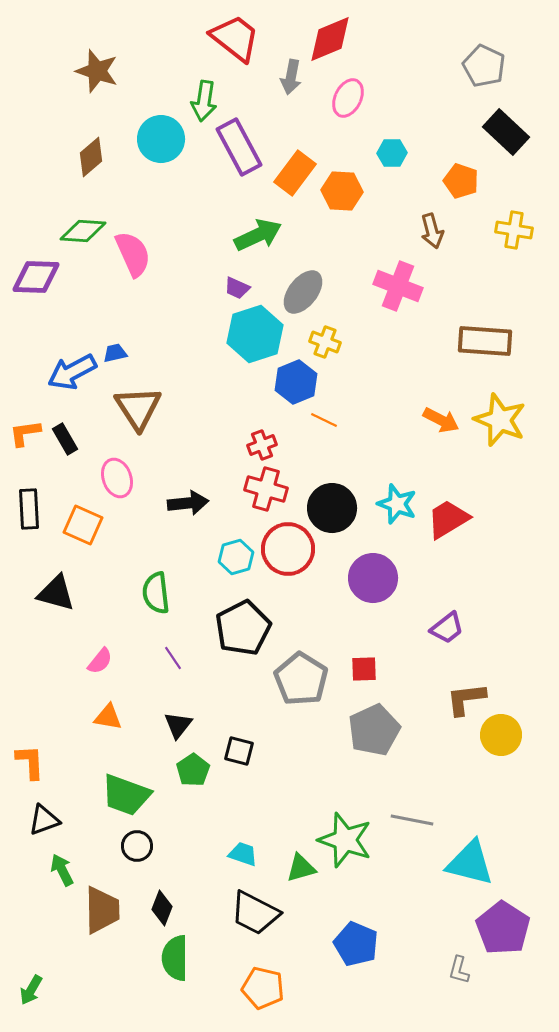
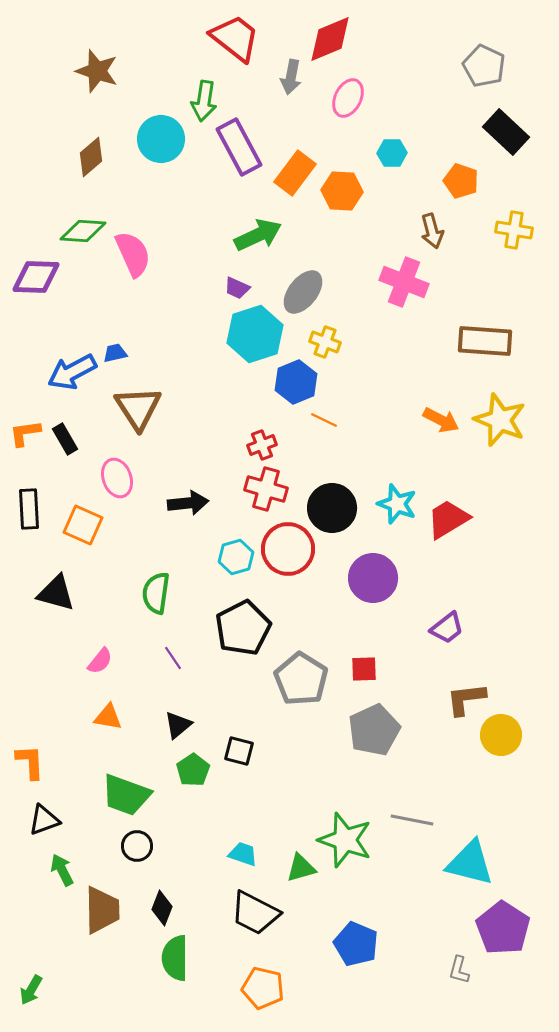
pink cross at (398, 286): moved 6 px right, 4 px up
green semicircle at (156, 593): rotated 15 degrees clockwise
black triangle at (178, 725): rotated 12 degrees clockwise
